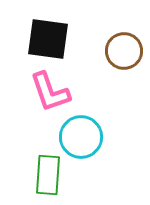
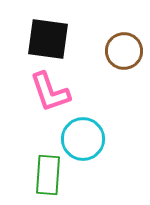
cyan circle: moved 2 px right, 2 px down
